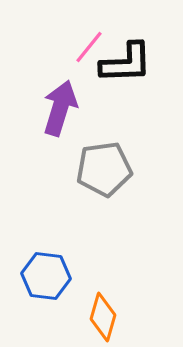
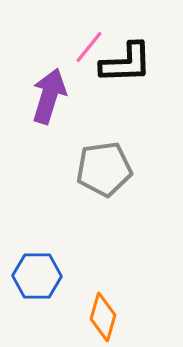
purple arrow: moved 11 px left, 12 px up
blue hexagon: moved 9 px left; rotated 6 degrees counterclockwise
